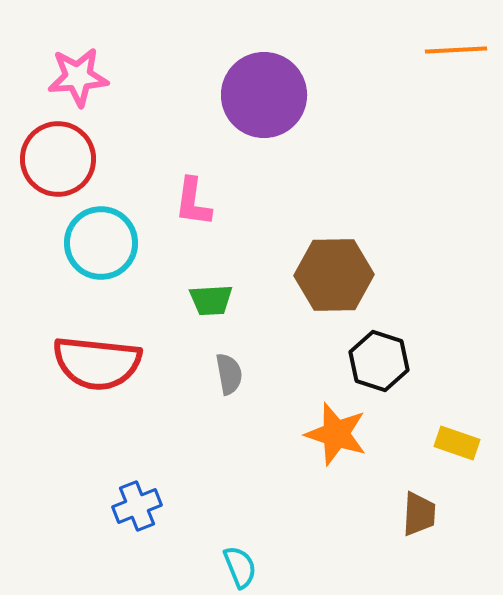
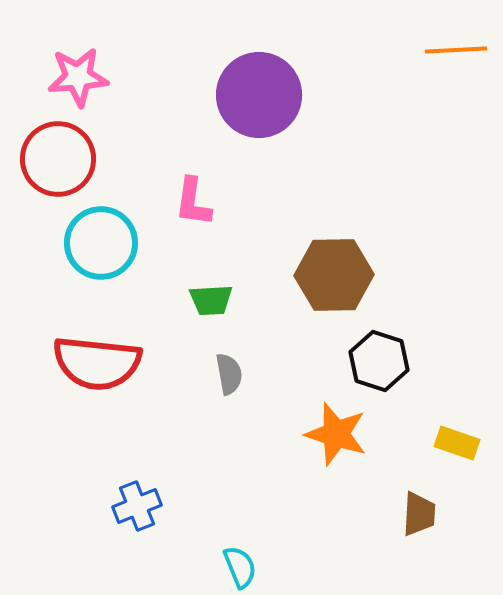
purple circle: moved 5 px left
